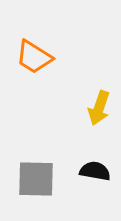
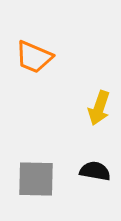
orange trapezoid: rotated 9 degrees counterclockwise
